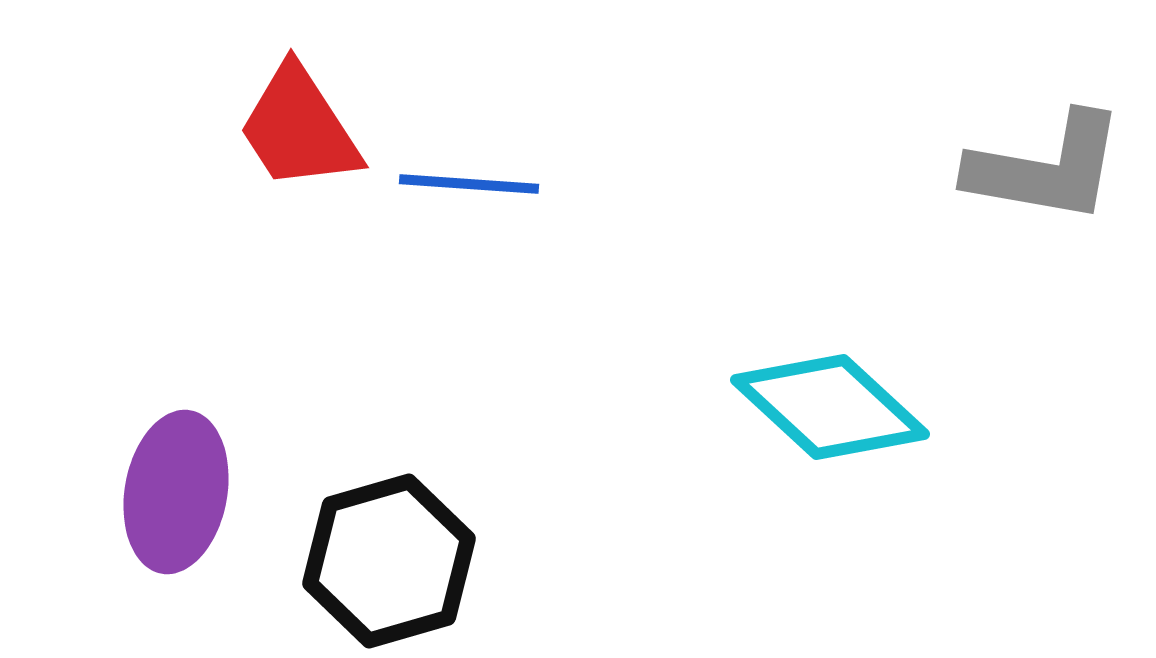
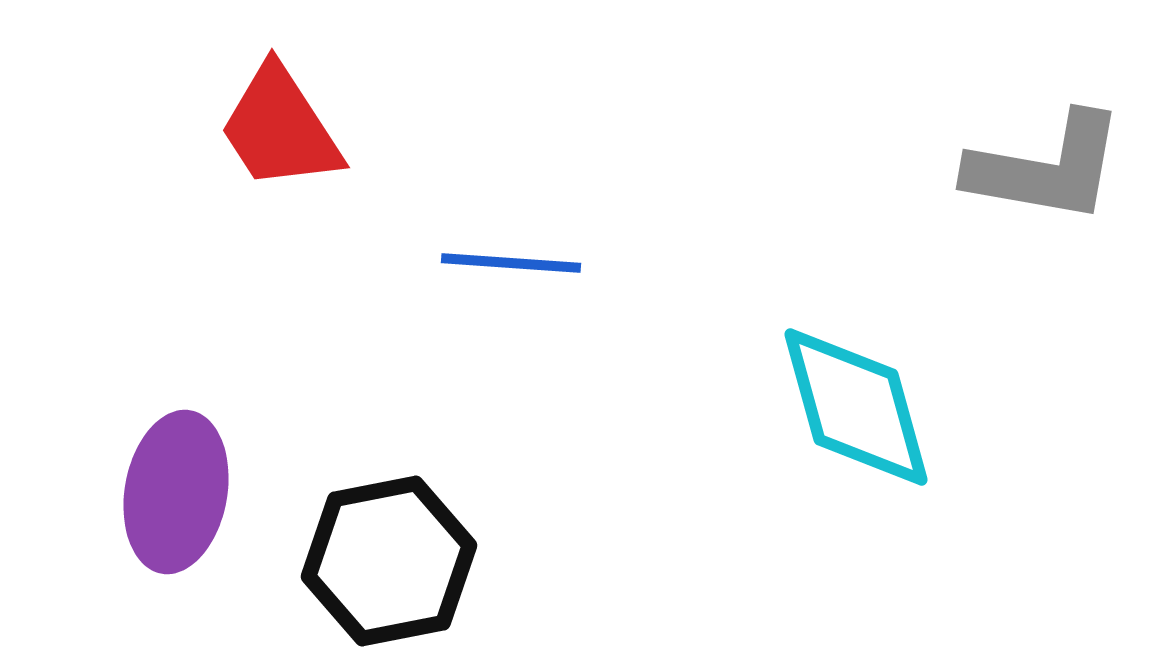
red trapezoid: moved 19 px left
blue line: moved 42 px right, 79 px down
cyan diamond: moved 26 px right; rotated 32 degrees clockwise
black hexagon: rotated 5 degrees clockwise
